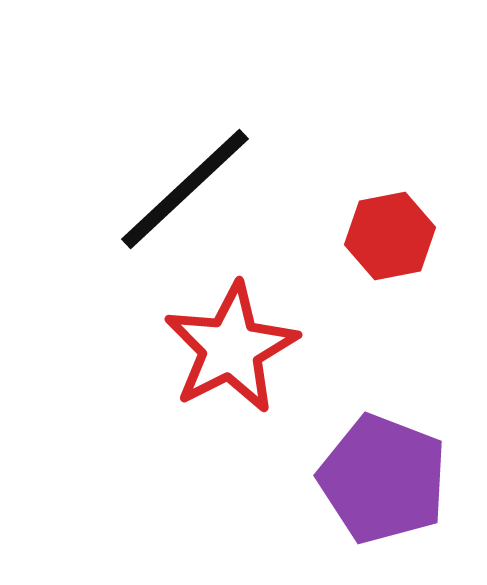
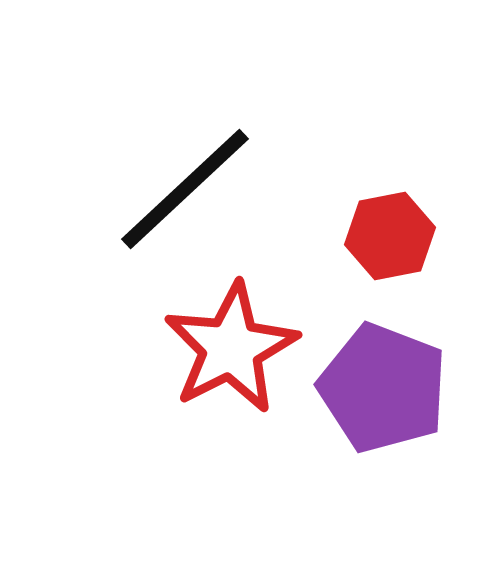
purple pentagon: moved 91 px up
